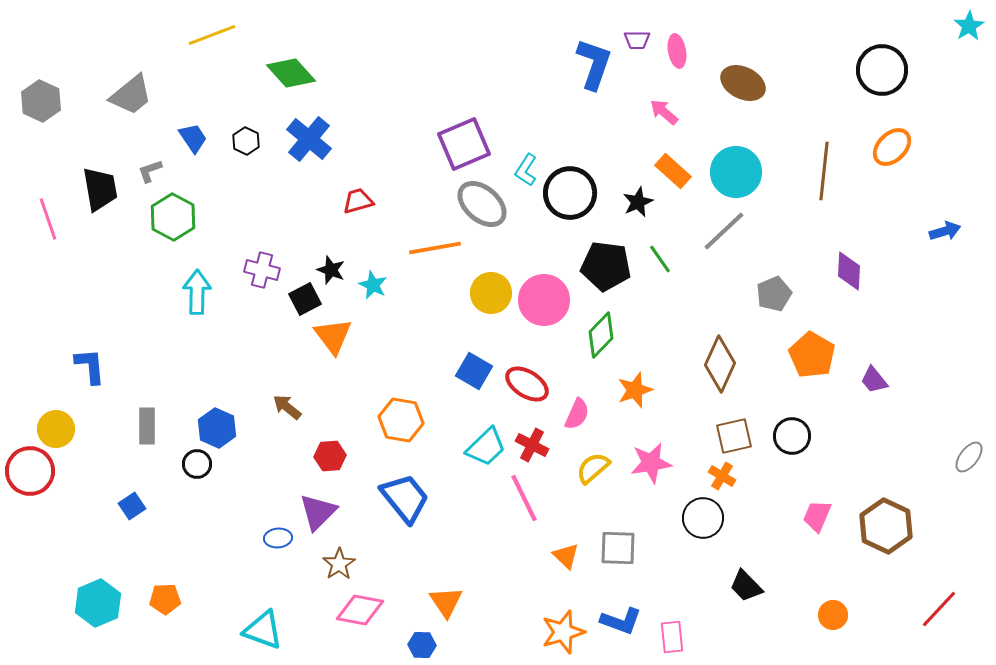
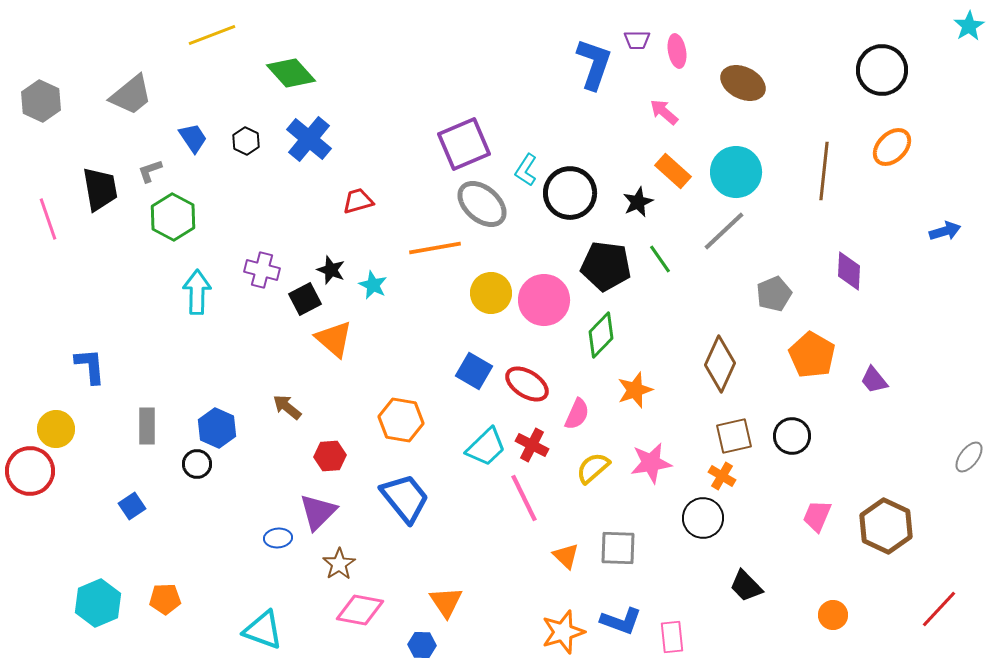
orange triangle at (333, 336): moved 1 px right, 3 px down; rotated 12 degrees counterclockwise
